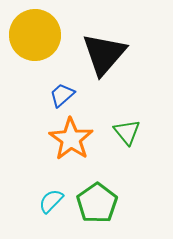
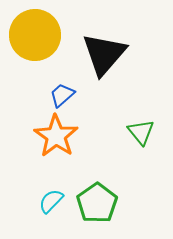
green triangle: moved 14 px right
orange star: moved 15 px left, 3 px up
